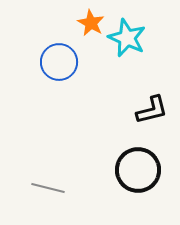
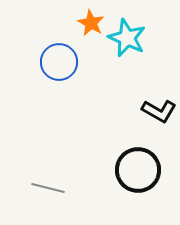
black L-shape: moved 7 px right, 1 px down; rotated 44 degrees clockwise
